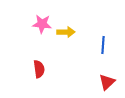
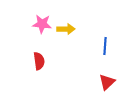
yellow arrow: moved 3 px up
blue line: moved 2 px right, 1 px down
red semicircle: moved 8 px up
